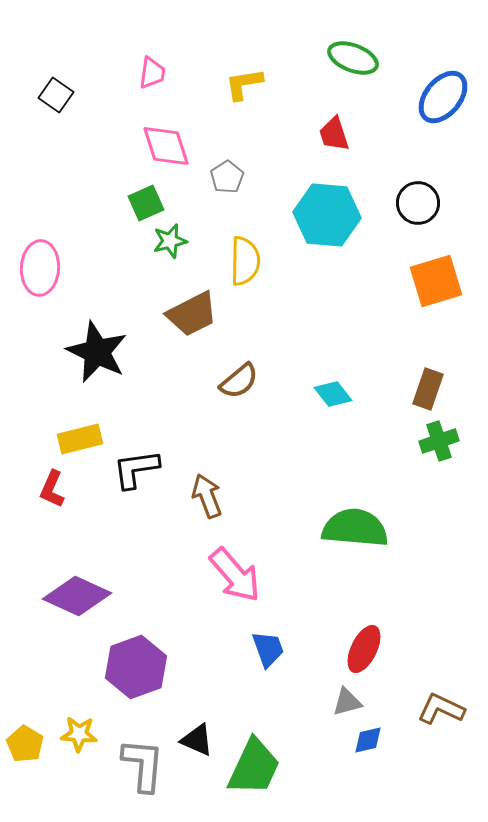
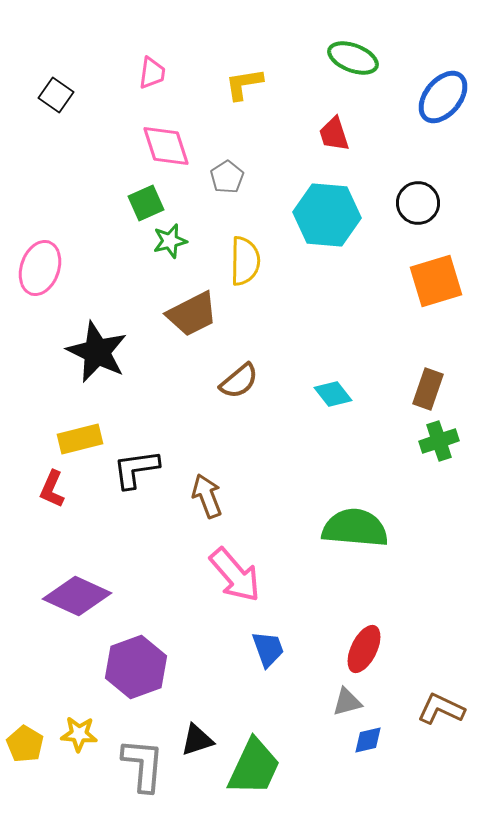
pink ellipse: rotated 16 degrees clockwise
black triangle: rotated 42 degrees counterclockwise
